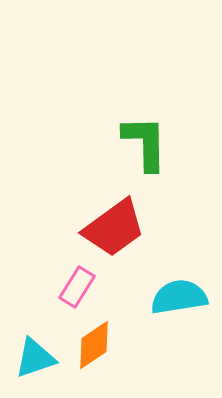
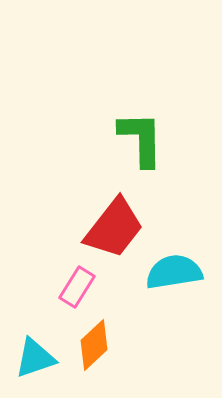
green L-shape: moved 4 px left, 4 px up
red trapezoid: rotated 16 degrees counterclockwise
cyan semicircle: moved 5 px left, 25 px up
orange diamond: rotated 9 degrees counterclockwise
